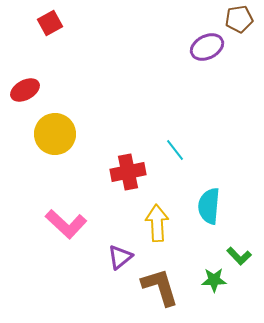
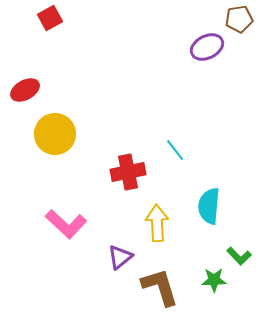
red square: moved 5 px up
